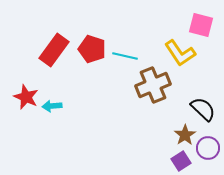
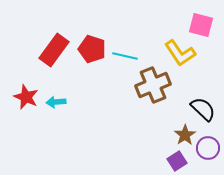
cyan arrow: moved 4 px right, 4 px up
purple square: moved 4 px left
